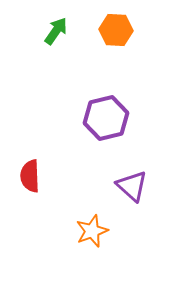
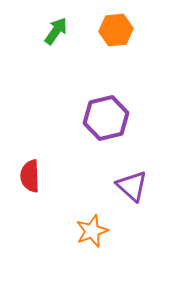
orange hexagon: rotated 8 degrees counterclockwise
